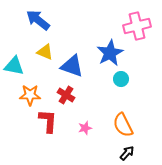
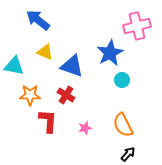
cyan circle: moved 1 px right, 1 px down
black arrow: moved 1 px right, 1 px down
